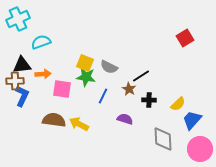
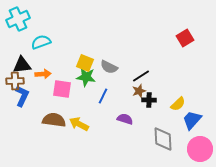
brown star: moved 10 px right, 2 px down; rotated 24 degrees clockwise
